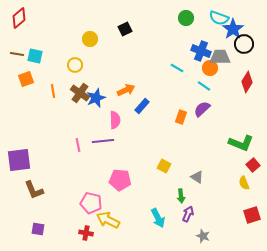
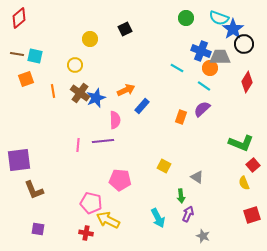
pink line at (78, 145): rotated 16 degrees clockwise
